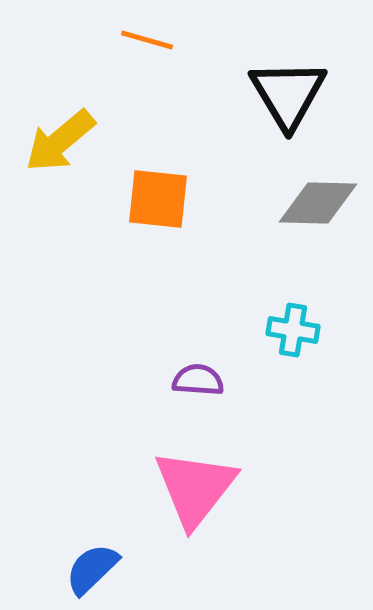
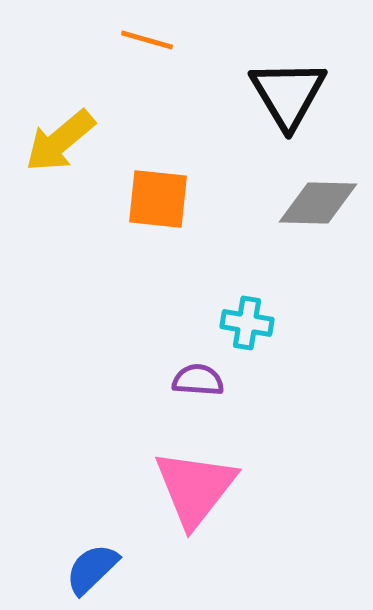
cyan cross: moved 46 px left, 7 px up
